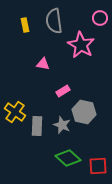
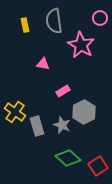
gray hexagon: rotated 20 degrees clockwise
gray rectangle: rotated 18 degrees counterclockwise
red square: rotated 30 degrees counterclockwise
